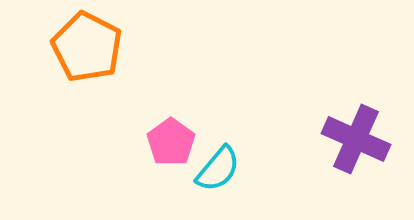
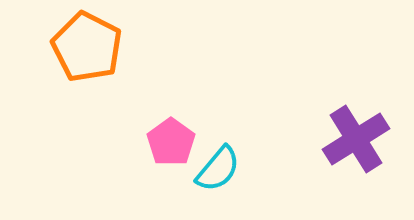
purple cross: rotated 34 degrees clockwise
